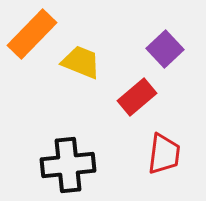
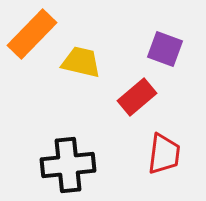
purple square: rotated 27 degrees counterclockwise
yellow trapezoid: rotated 9 degrees counterclockwise
